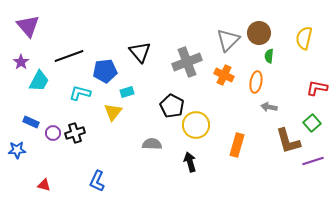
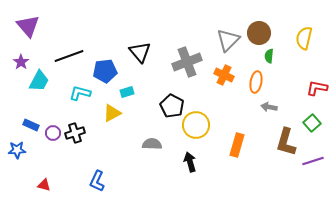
yellow triangle: moved 1 px left, 1 px down; rotated 24 degrees clockwise
blue rectangle: moved 3 px down
brown L-shape: moved 2 px left, 1 px down; rotated 32 degrees clockwise
